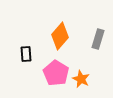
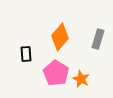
orange diamond: moved 1 px down
